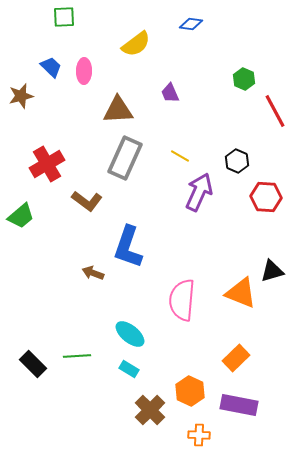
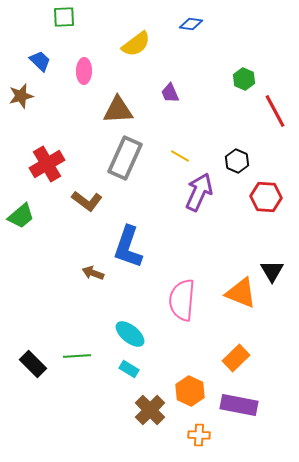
blue trapezoid: moved 11 px left, 6 px up
black triangle: rotated 45 degrees counterclockwise
